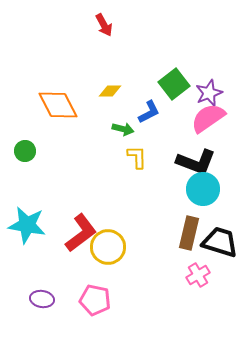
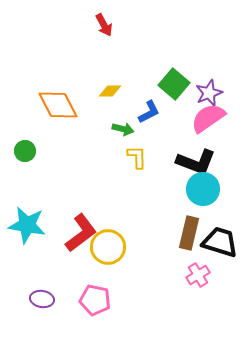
green square: rotated 12 degrees counterclockwise
